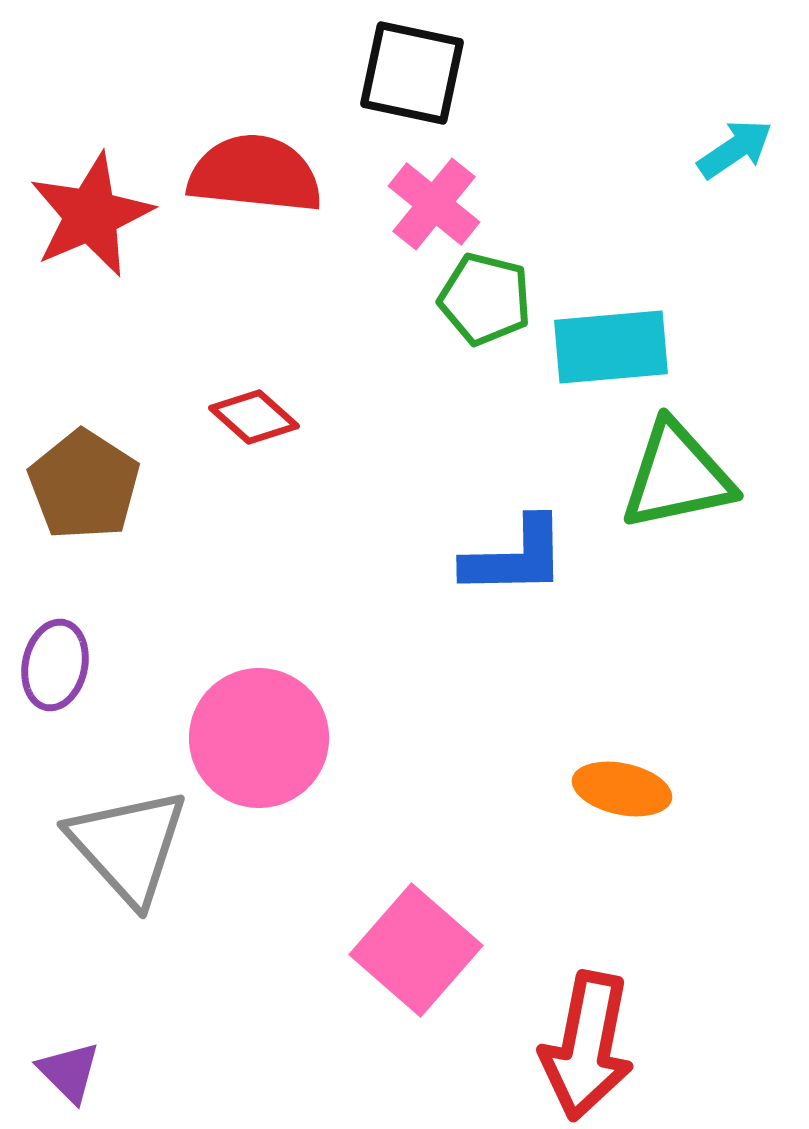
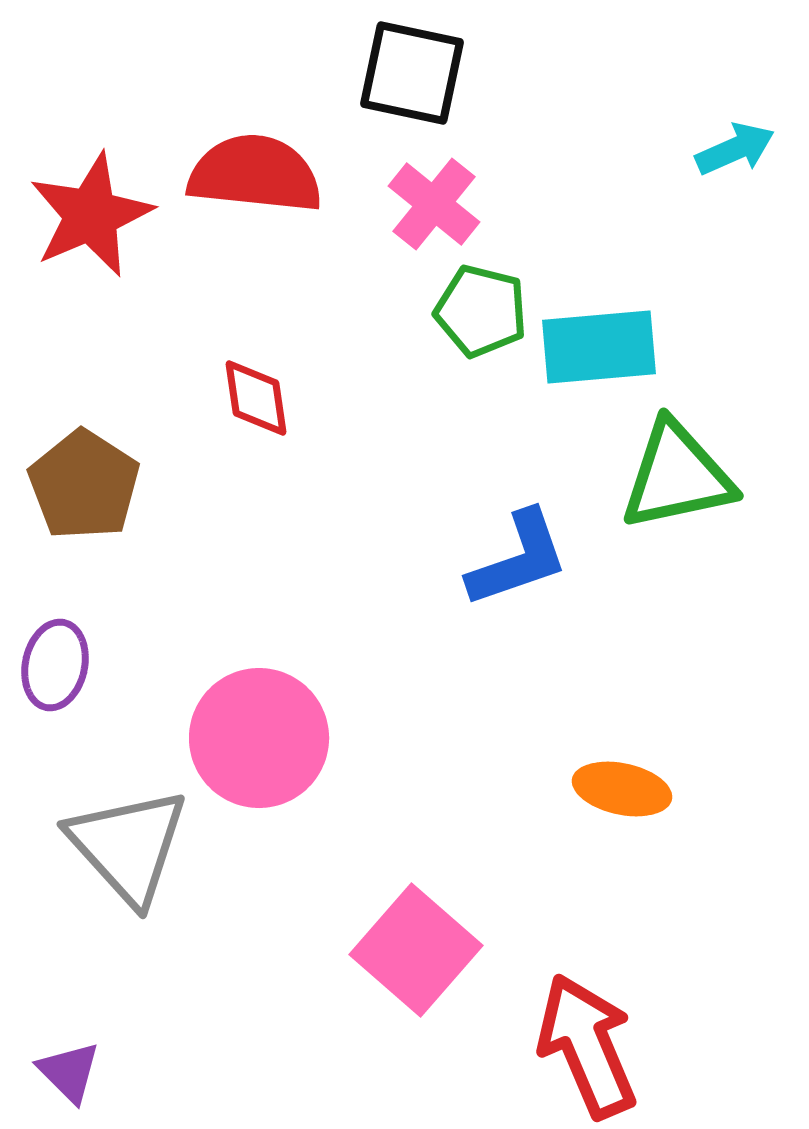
cyan arrow: rotated 10 degrees clockwise
green pentagon: moved 4 px left, 12 px down
cyan rectangle: moved 12 px left
red diamond: moved 2 px right, 19 px up; rotated 40 degrees clockwise
blue L-shape: moved 3 px right, 2 px down; rotated 18 degrees counterclockwise
red arrow: rotated 146 degrees clockwise
